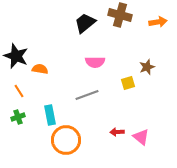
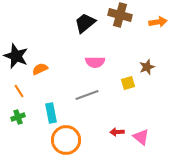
orange semicircle: rotated 35 degrees counterclockwise
cyan rectangle: moved 1 px right, 2 px up
